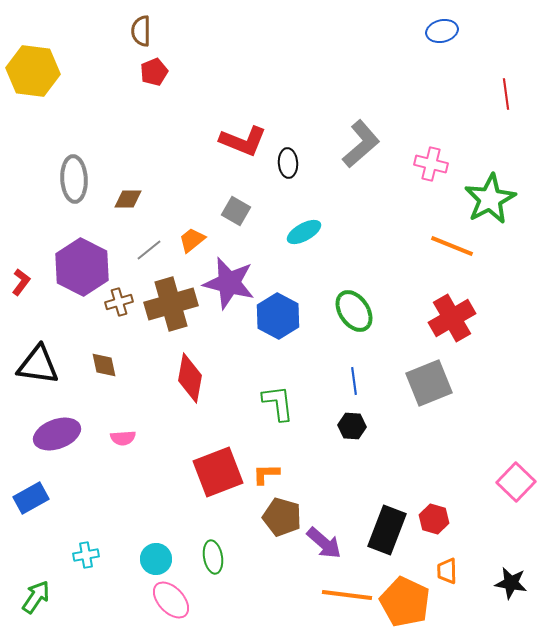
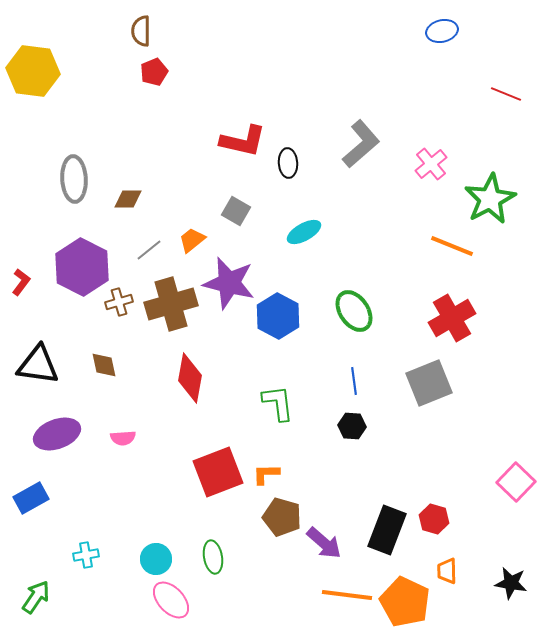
red line at (506, 94): rotated 60 degrees counterclockwise
red L-shape at (243, 141): rotated 9 degrees counterclockwise
pink cross at (431, 164): rotated 36 degrees clockwise
